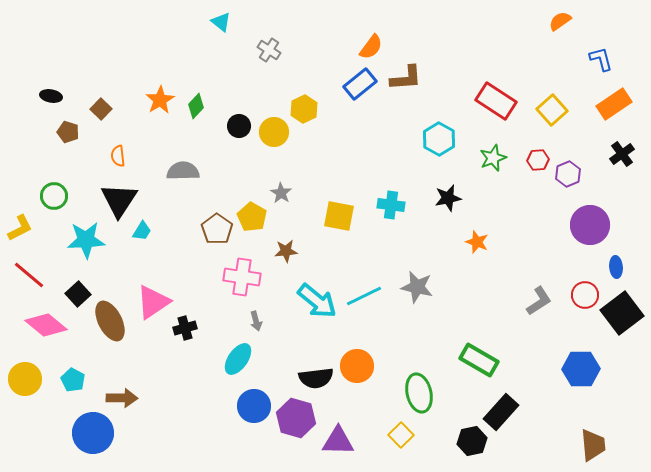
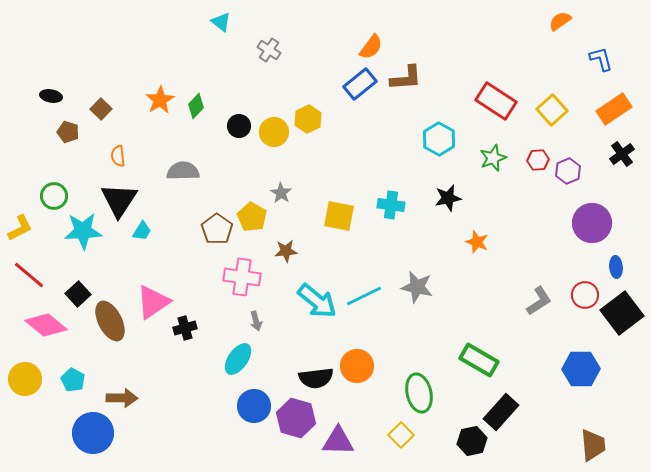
orange rectangle at (614, 104): moved 5 px down
yellow hexagon at (304, 109): moved 4 px right, 10 px down
purple hexagon at (568, 174): moved 3 px up
purple circle at (590, 225): moved 2 px right, 2 px up
cyan star at (86, 240): moved 3 px left, 9 px up
